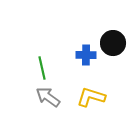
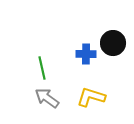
blue cross: moved 1 px up
gray arrow: moved 1 px left, 1 px down
